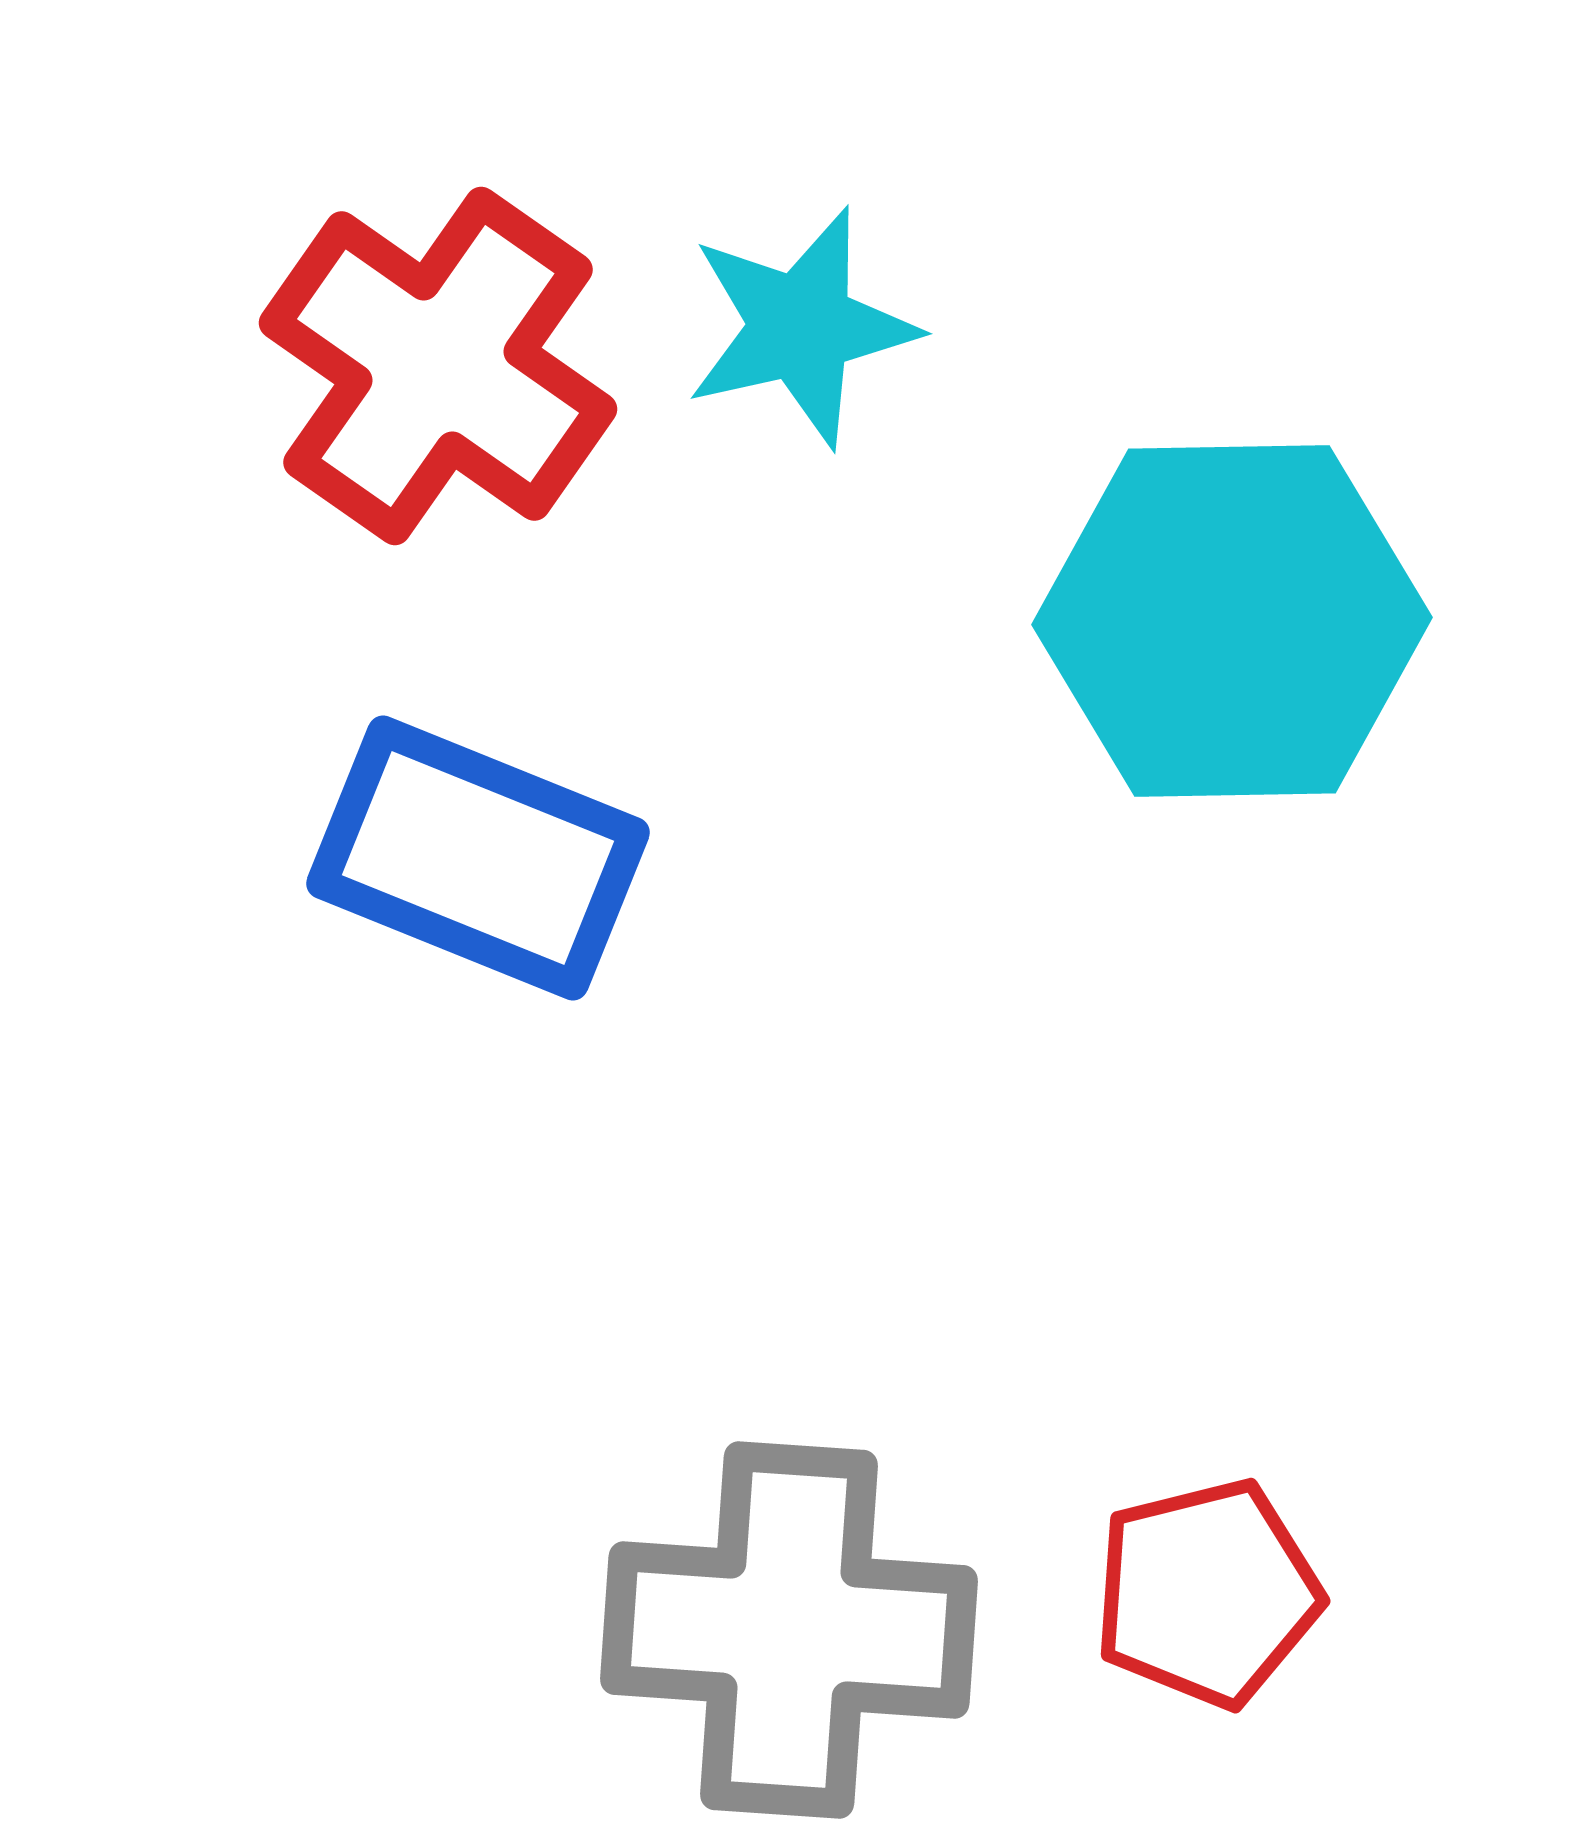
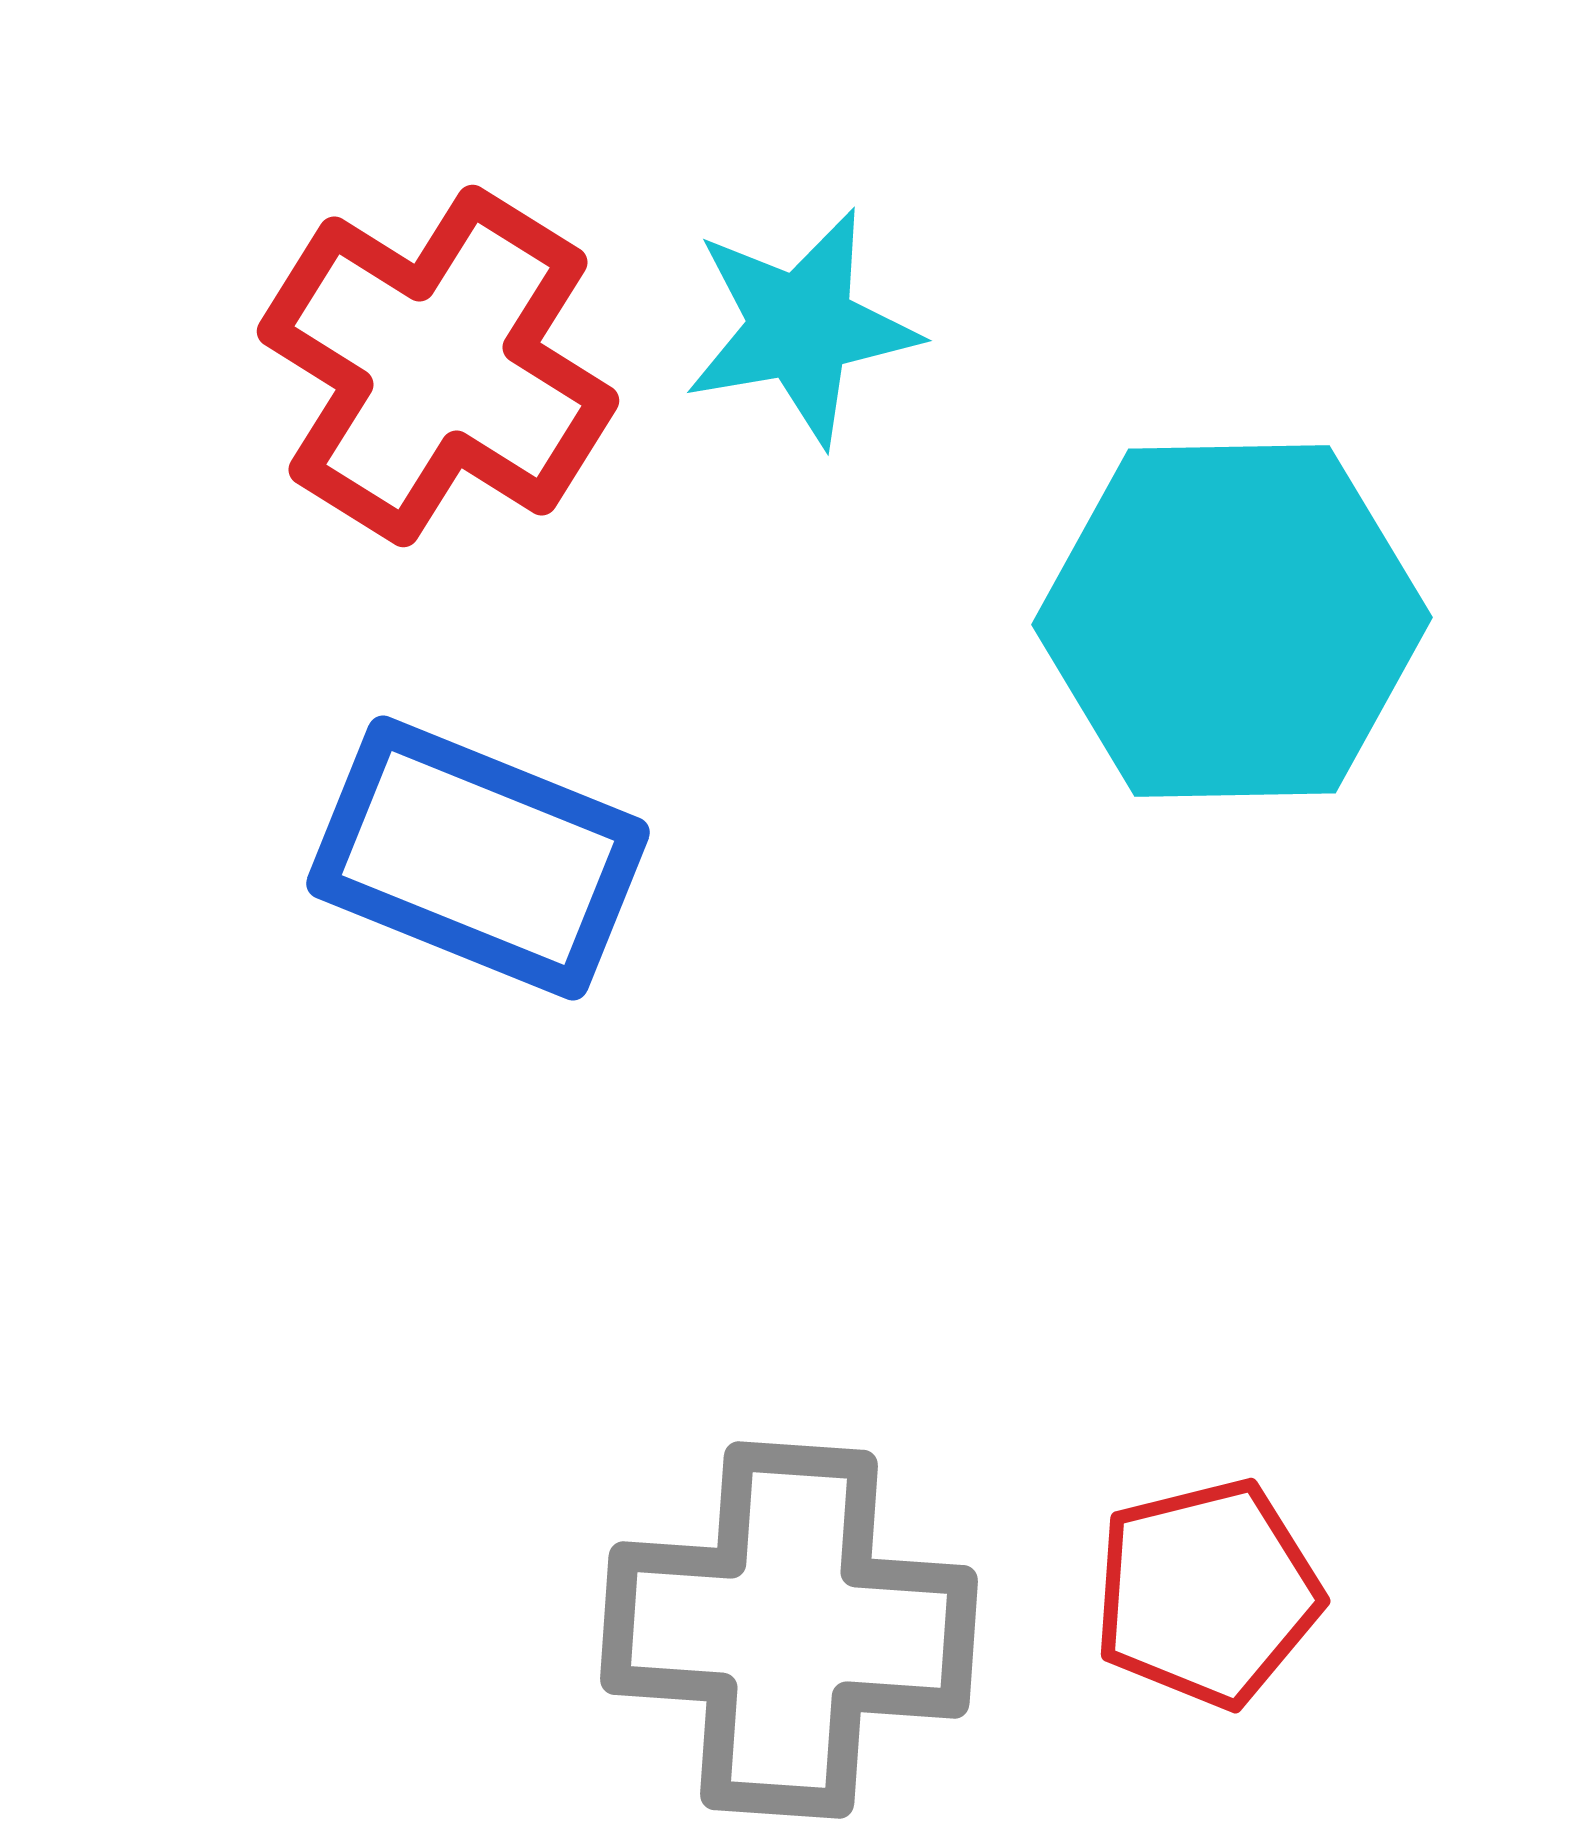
cyan star: rotated 3 degrees clockwise
red cross: rotated 3 degrees counterclockwise
